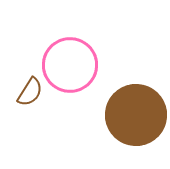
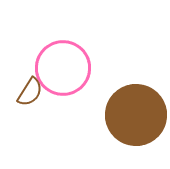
pink circle: moved 7 px left, 3 px down
